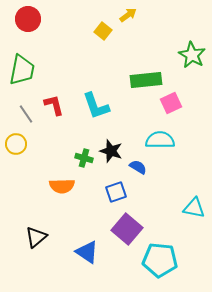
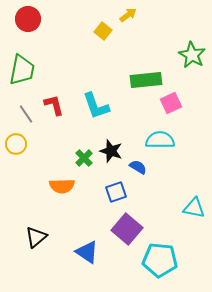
green cross: rotated 30 degrees clockwise
